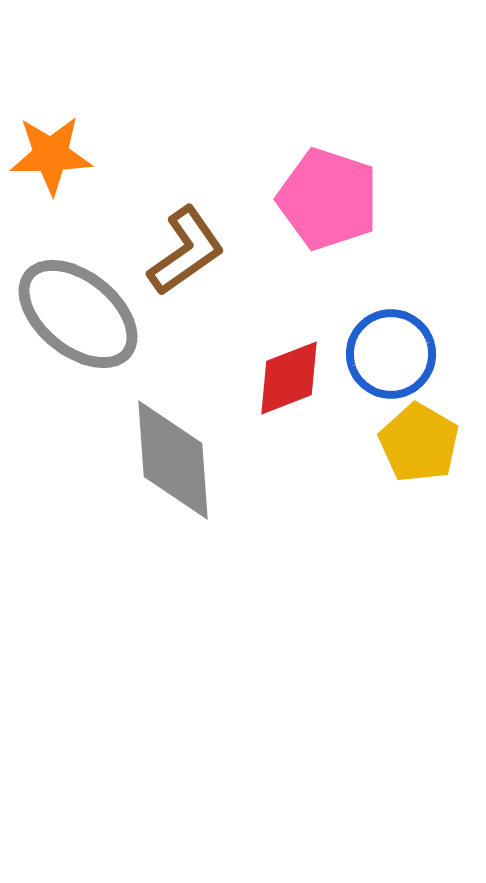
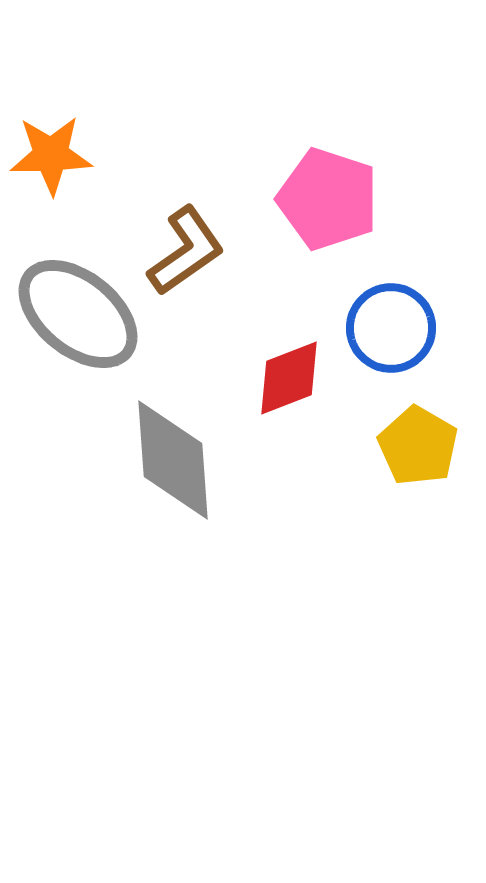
blue circle: moved 26 px up
yellow pentagon: moved 1 px left, 3 px down
